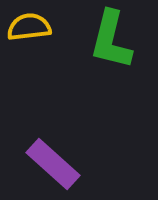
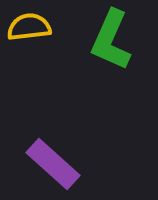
green L-shape: rotated 10 degrees clockwise
